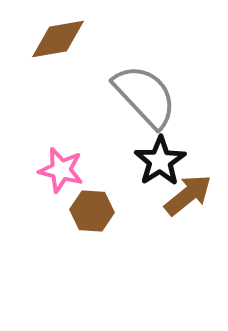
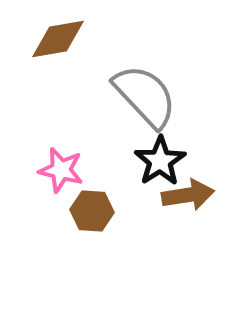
brown arrow: rotated 30 degrees clockwise
